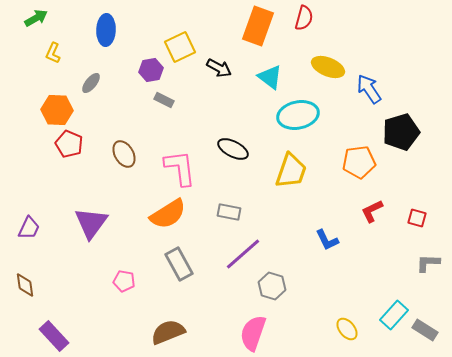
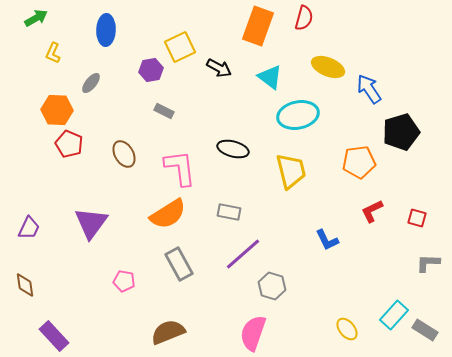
gray rectangle at (164, 100): moved 11 px down
black ellipse at (233, 149): rotated 12 degrees counterclockwise
yellow trapezoid at (291, 171): rotated 33 degrees counterclockwise
